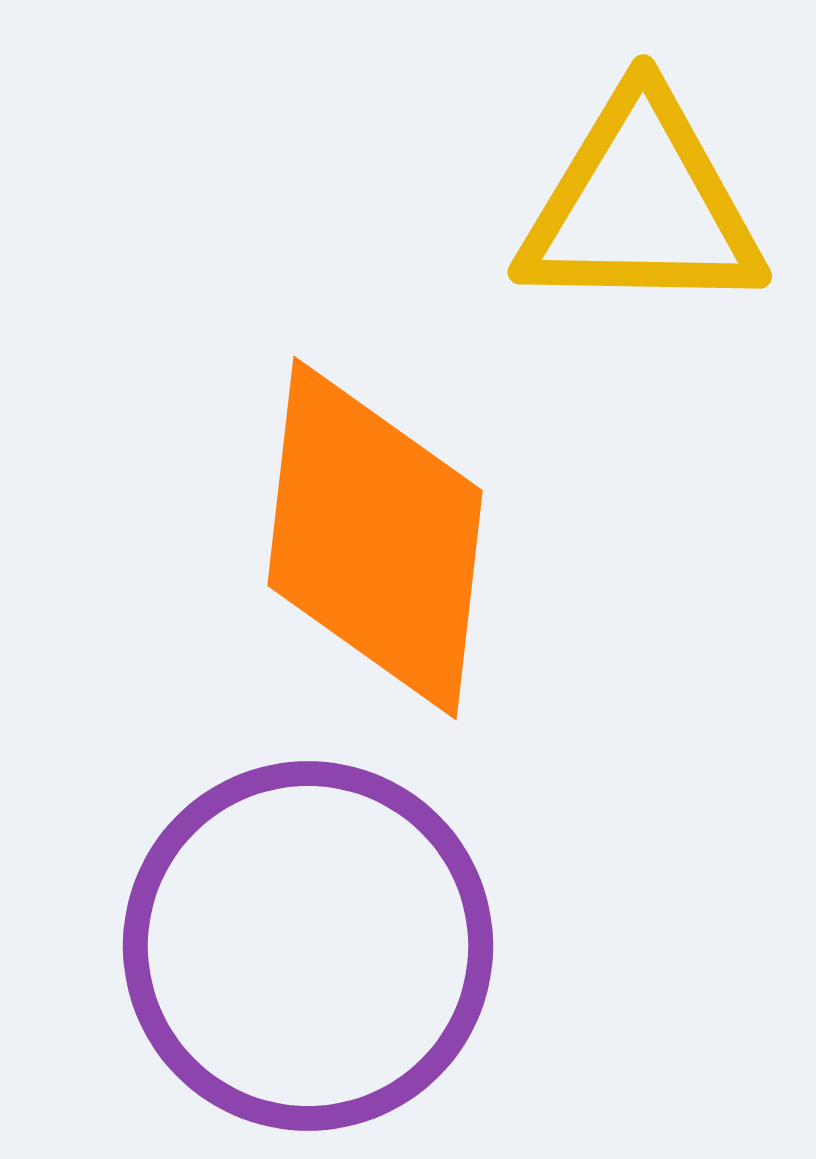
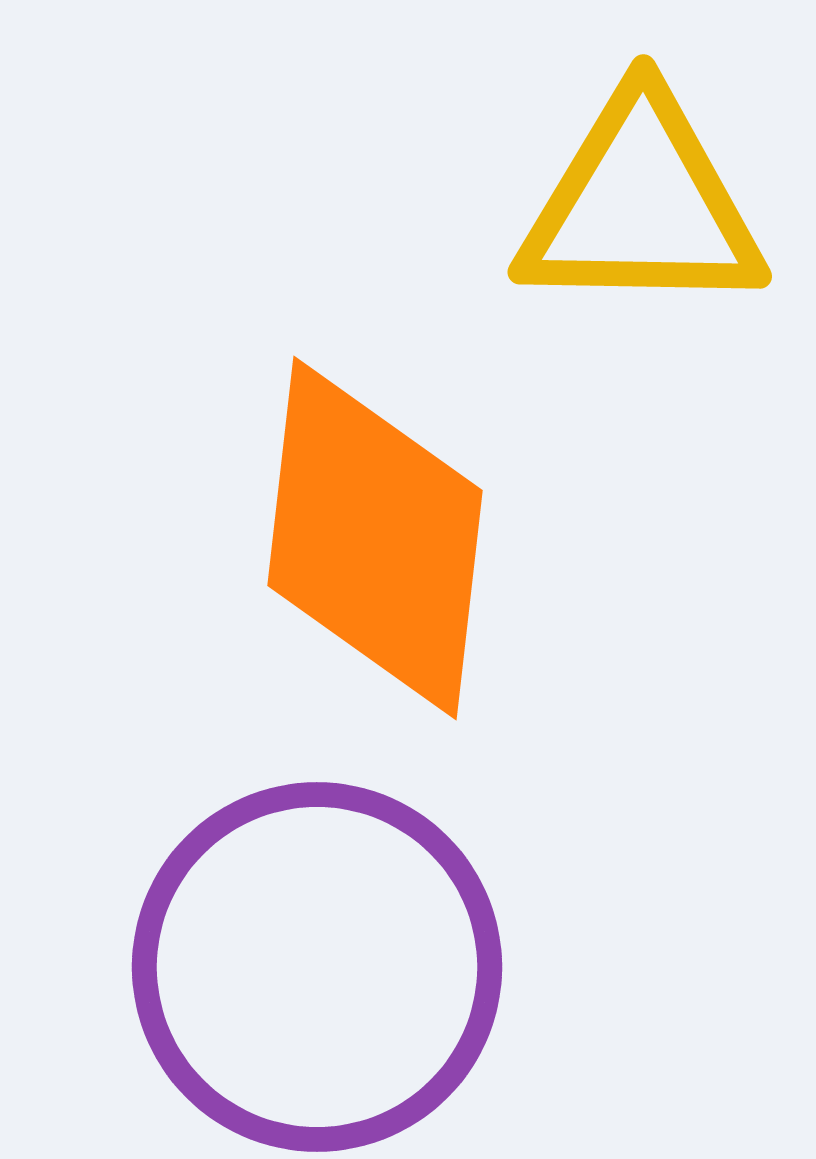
purple circle: moved 9 px right, 21 px down
